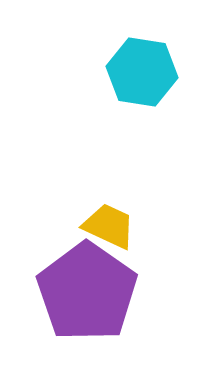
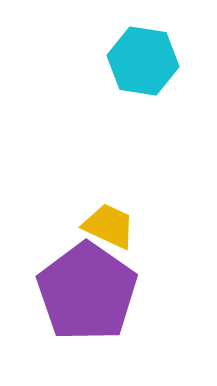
cyan hexagon: moved 1 px right, 11 px up
